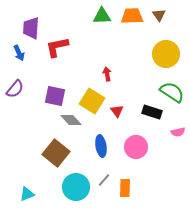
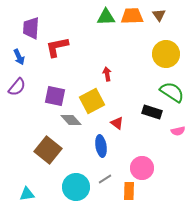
green triangle: moved 4 px right, 1 px down
blue arrow: moved 4 px down
purple semicircle: moved 2 px right, 2 px up
yellow square: rotated 30 degrees clockwise
red triangle: moved 12 px down; rotated 16 degrees counterclockwise
pink semicircle: moved 1 px up
pink circle: moved 6 px right, 21 px down
brown square: moved 8 px left, 3 px up
gray line: moved 1 px right, 1 px up; rotated 16 degrees clockwise
orange rectangle: moved 4 px right, 3 px down
cyan triangle: rotated 14 degrees clockwise
